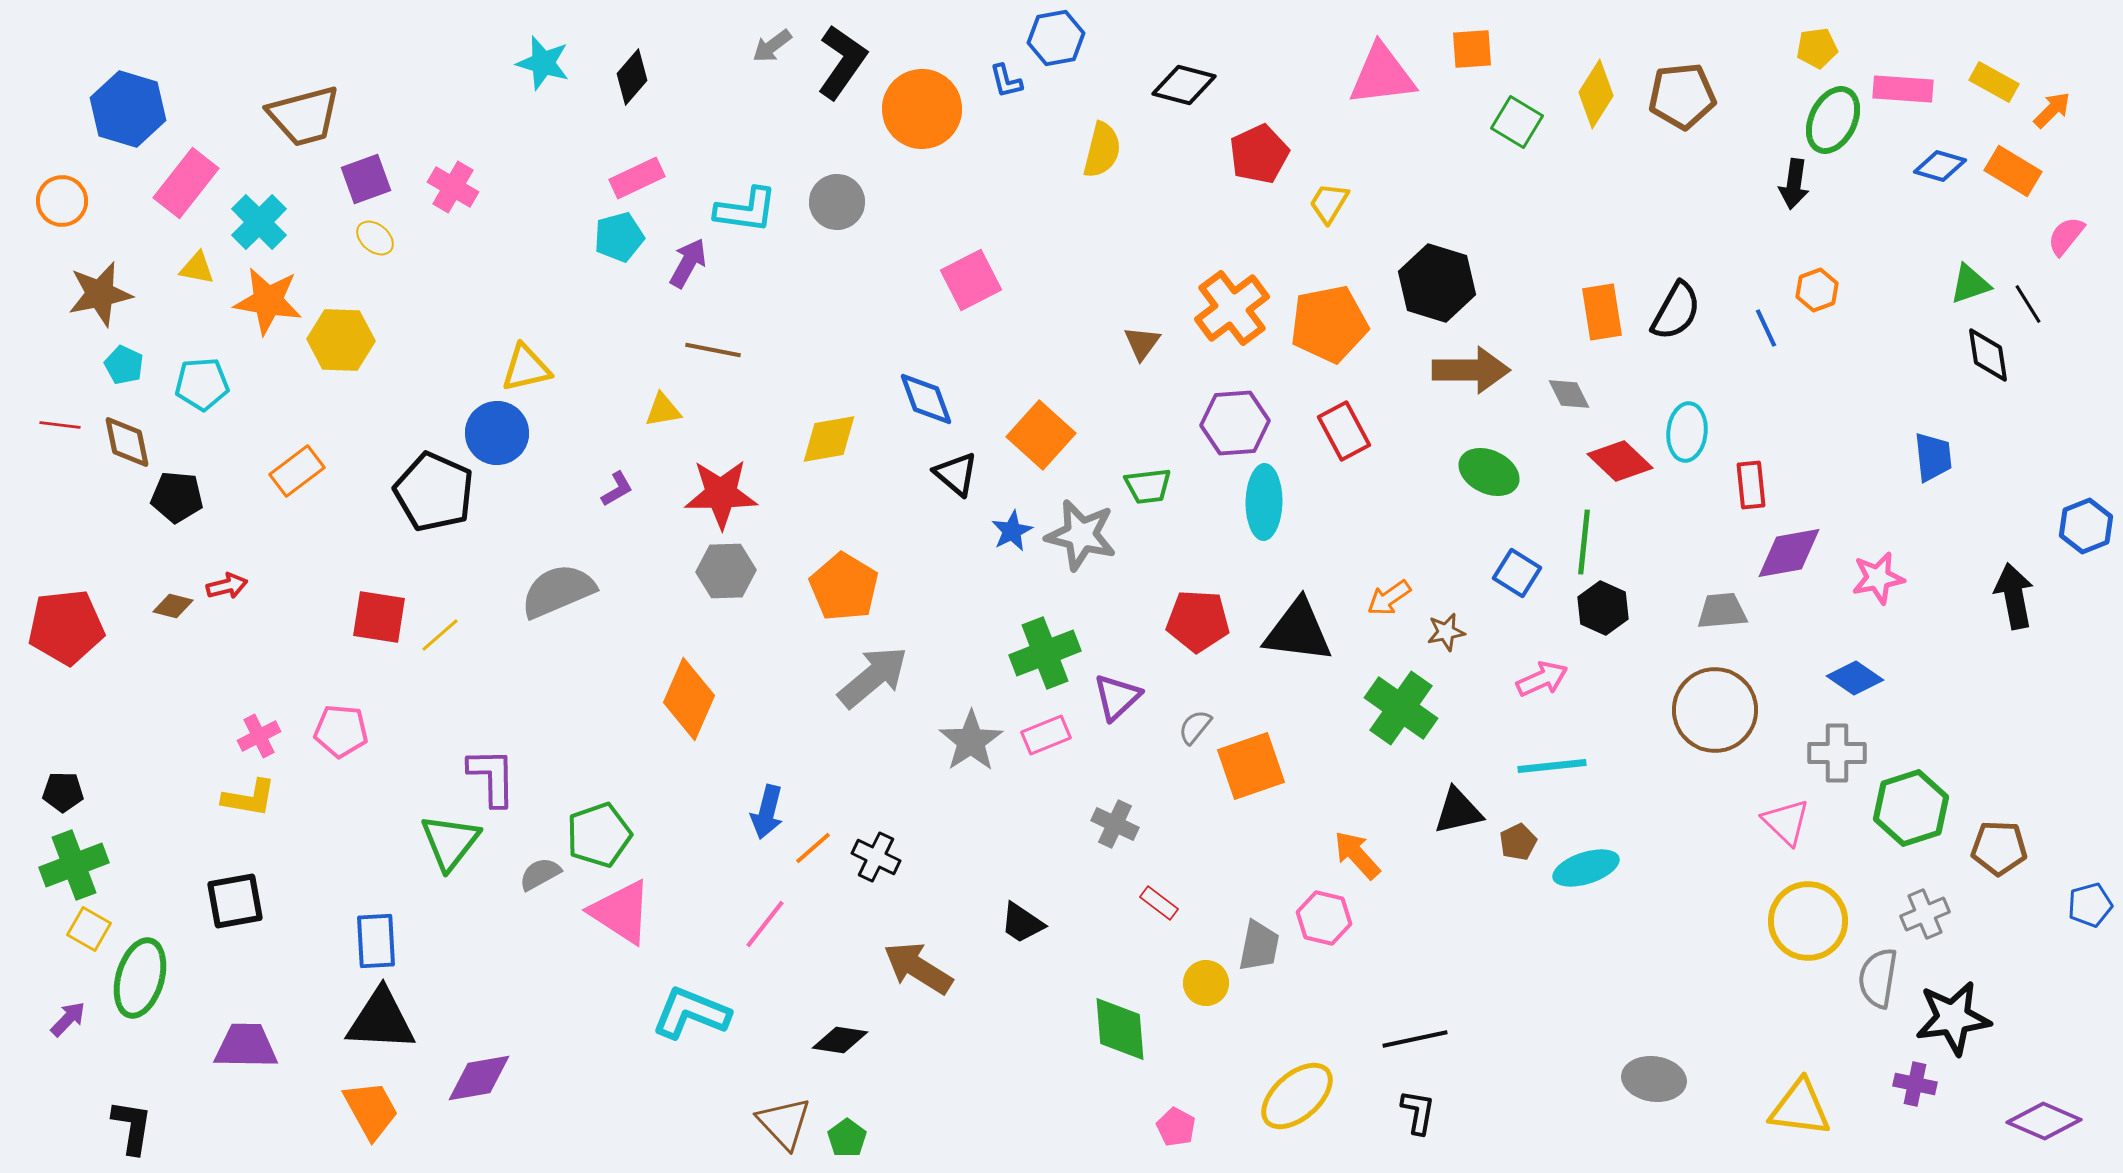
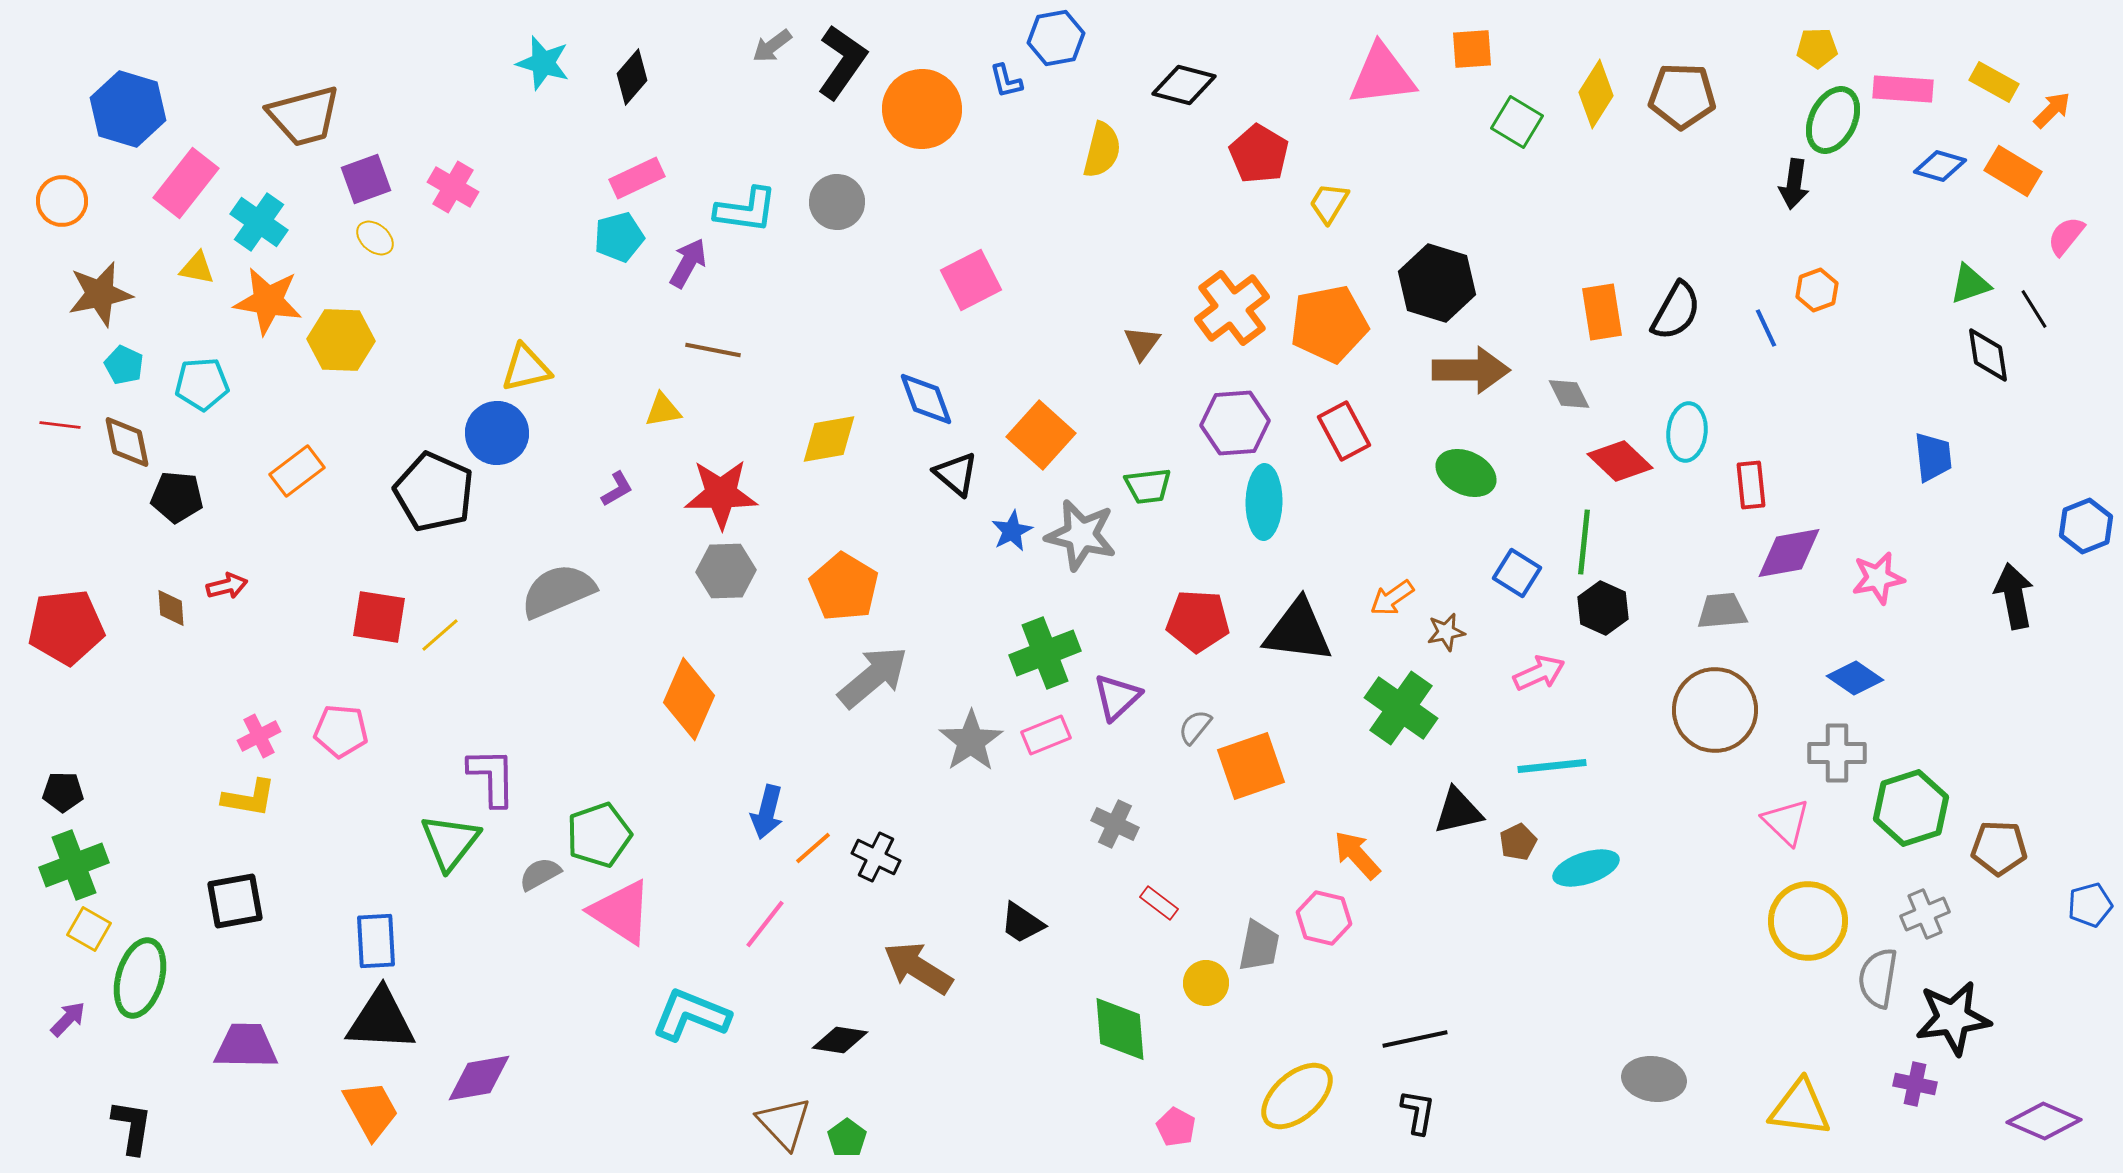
yellow pentagon at (1817, 48): rotated 6 degrees clockwise
brown pentagon at (1682, 96): rotated 8 degrees clockwise
red pentagon at (1259, 154): rotated 16 degrees counterclockwise
cyan cross at (259, 222): rotated 10 degrees counterclockwise
black line at (2028, 304): moved 6 px right, 5 px down
green ellipse at (1489, 472): moved 23 px left, 1 px down
orange arrow at (1389, 598): moved 3 px right
brown diamond at (173, 606): moved 2 px left, 2 px down; rotated 72 degrees clockwise
pink arrow at (1542, 679): moved 3 px left, 6 px up
cyan L-shape at (691, 1013): moved 2 px down
